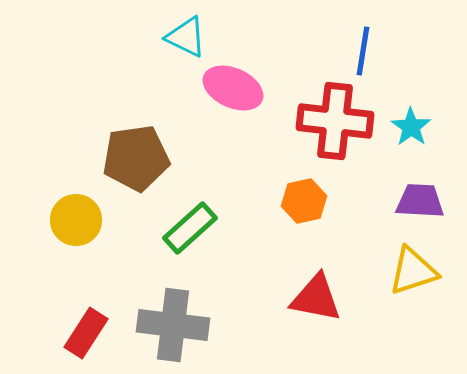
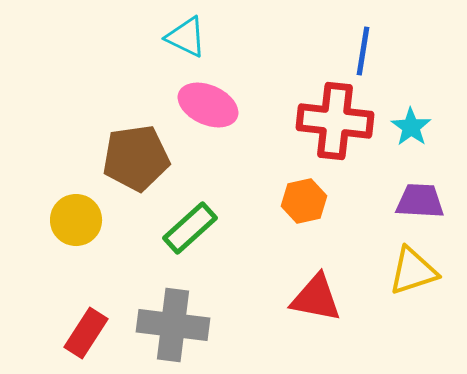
pink ellipse: moved 25 px left, 17 px down
